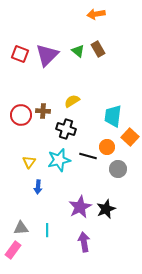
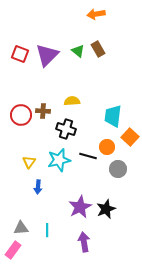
yellow semicircle: rotated 28 degrees clockwise
